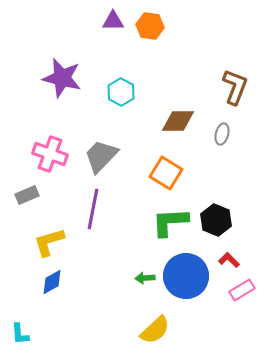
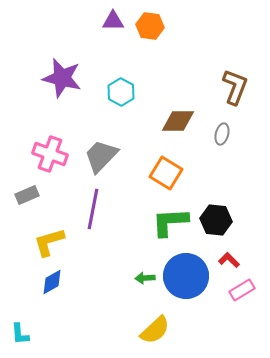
black hexagon: rotated 16 degrees counterclockwise
